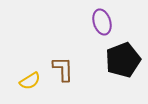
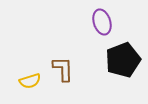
yellow semicircle: rotated 15 degrees clockwise
